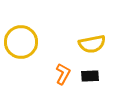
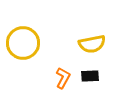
yellow circle: moved 2 px right, 1 px down
orange L-shape: moved 4 px down
